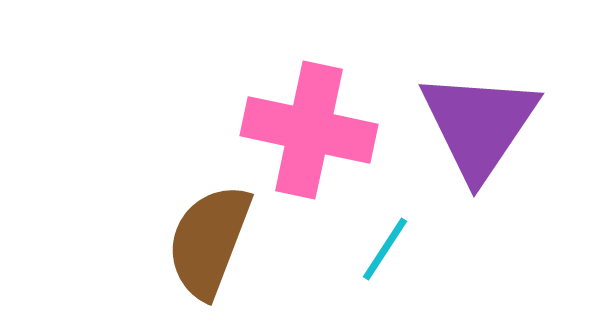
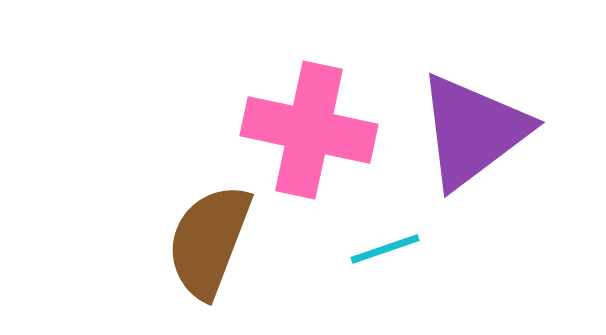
purple triangle: moved 6 px left, 6 px down; rotated 19 degrees clockwise
cyan line: rotated 38 degrees clockwise
